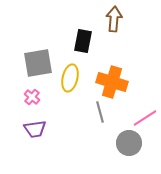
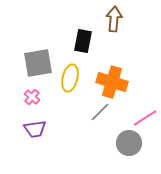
gray line: rotated 60 degrees clockwise
